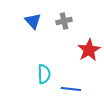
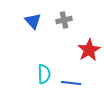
gray cross: moved 1 px up
blue line: moved 6 px up
